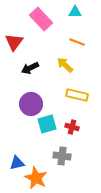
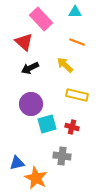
red triangle: moved 10 px right; rotated 24 degrees counterclockwise
